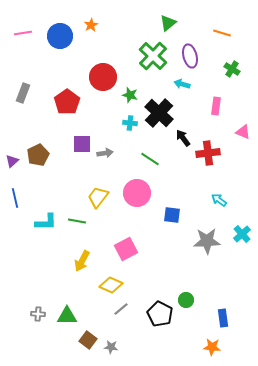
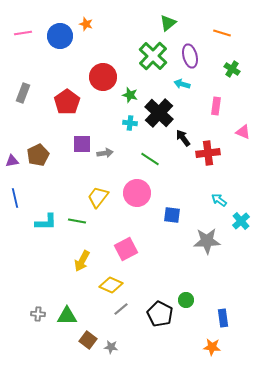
orange star at (91, 25): moved 5 px left, 1 px up; rotated 24 degrees counterclockwise
purple triangle at (12, 161): rotated 32 degrees clockwise
cyan cross at (242, 234): moved 1 px left, 13 px up
